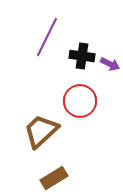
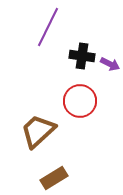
purple line: moved 1 px right, 10 px up
brown trapezoid: moved 3 px left
